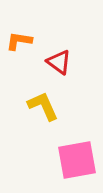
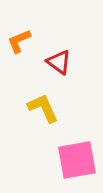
orange L-shape: rotated 32 degrees counterclockwise
yellow L-shape: moved 2 px down
